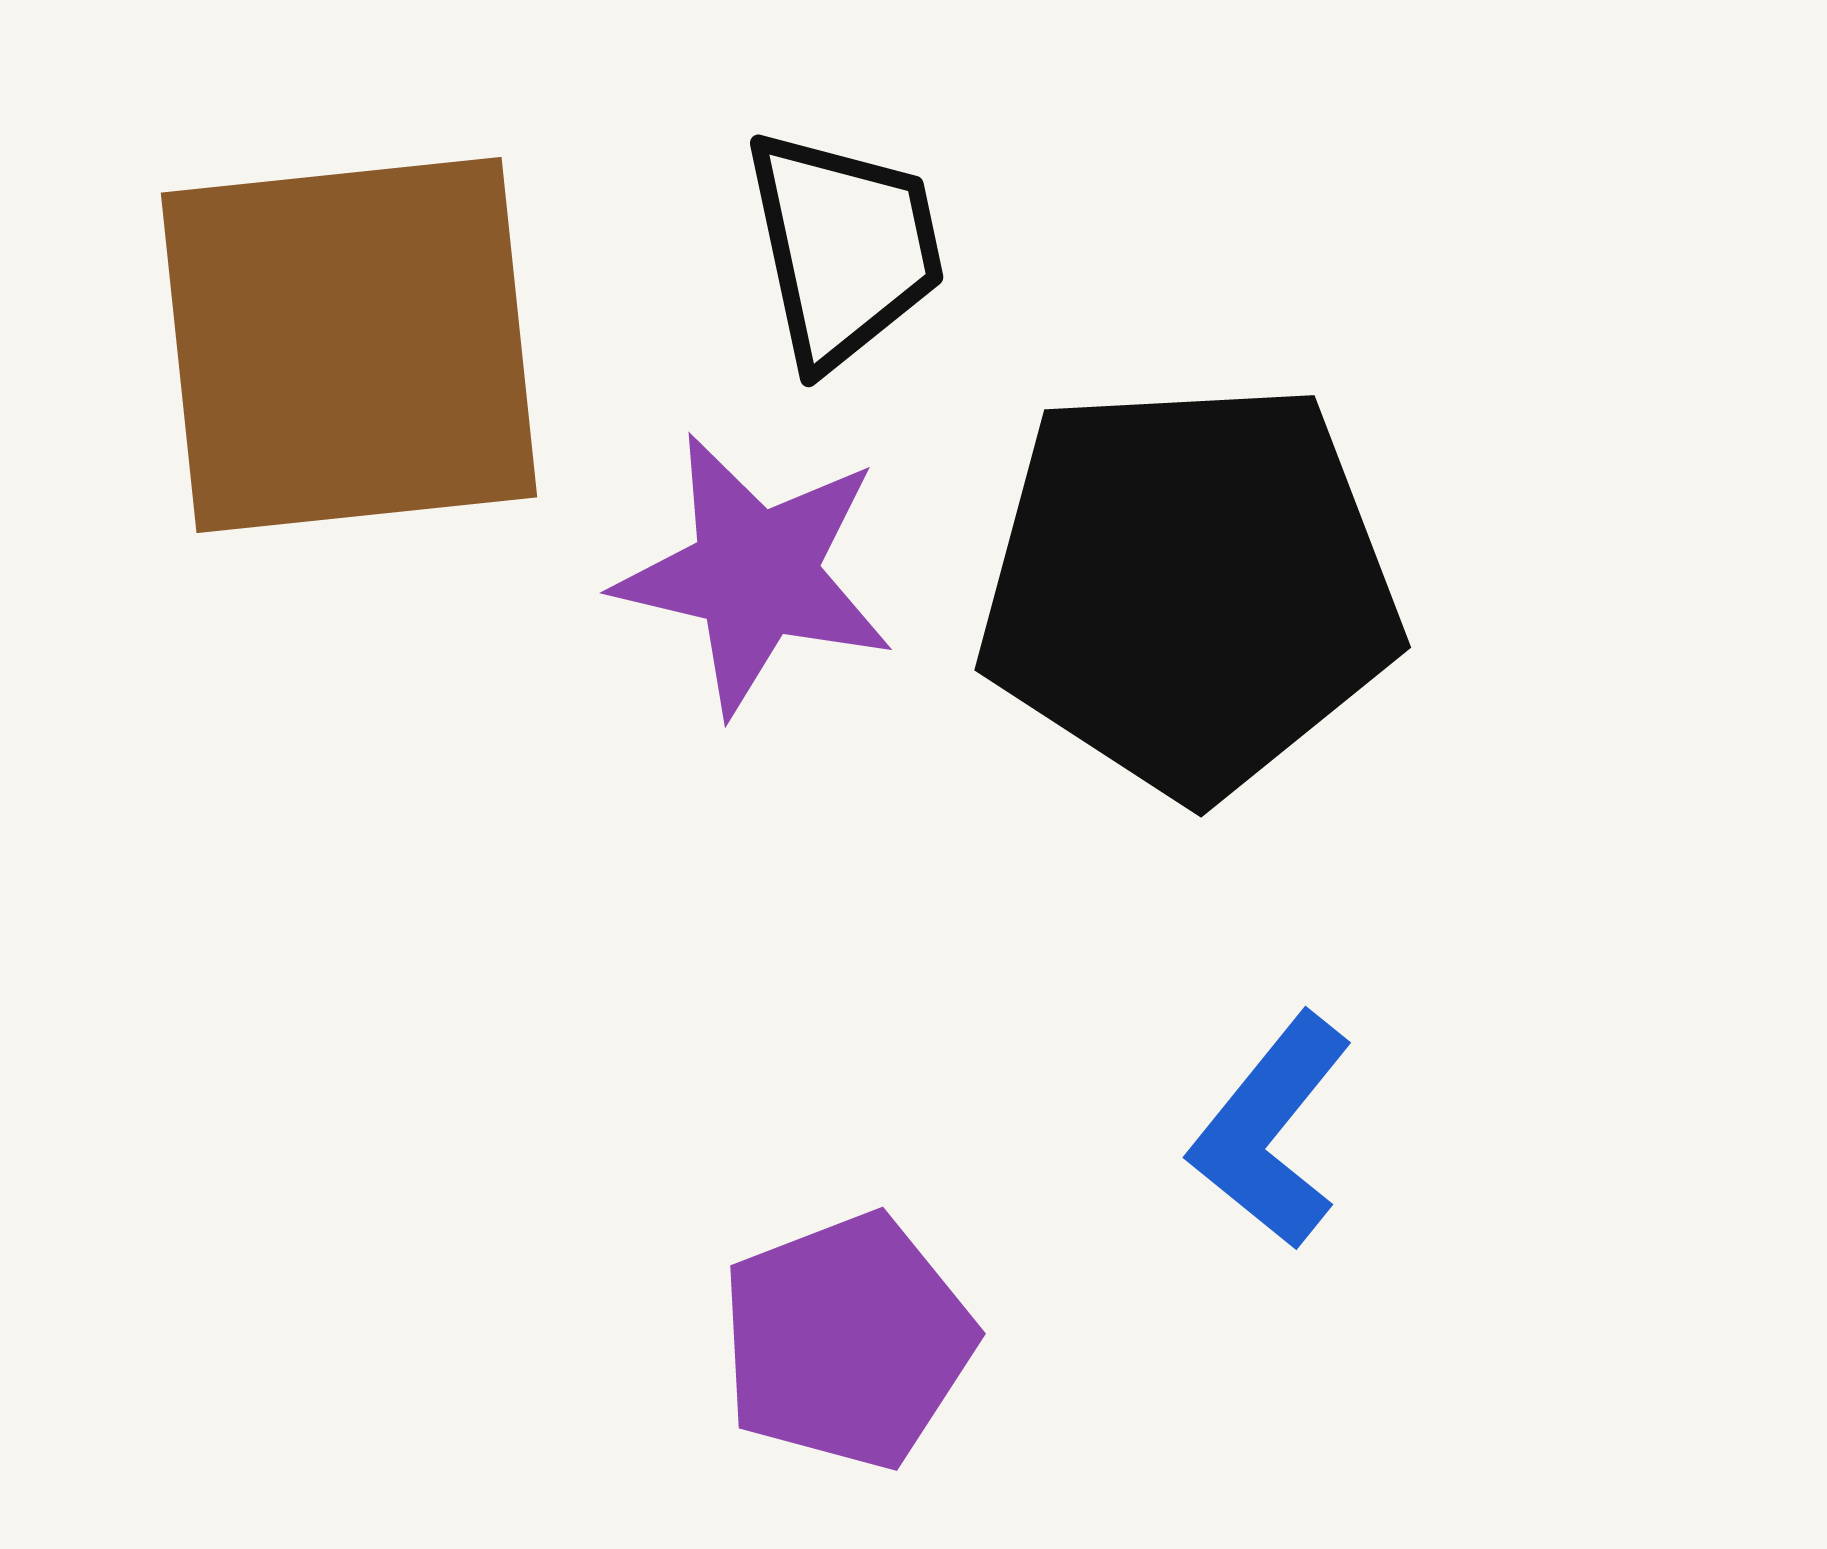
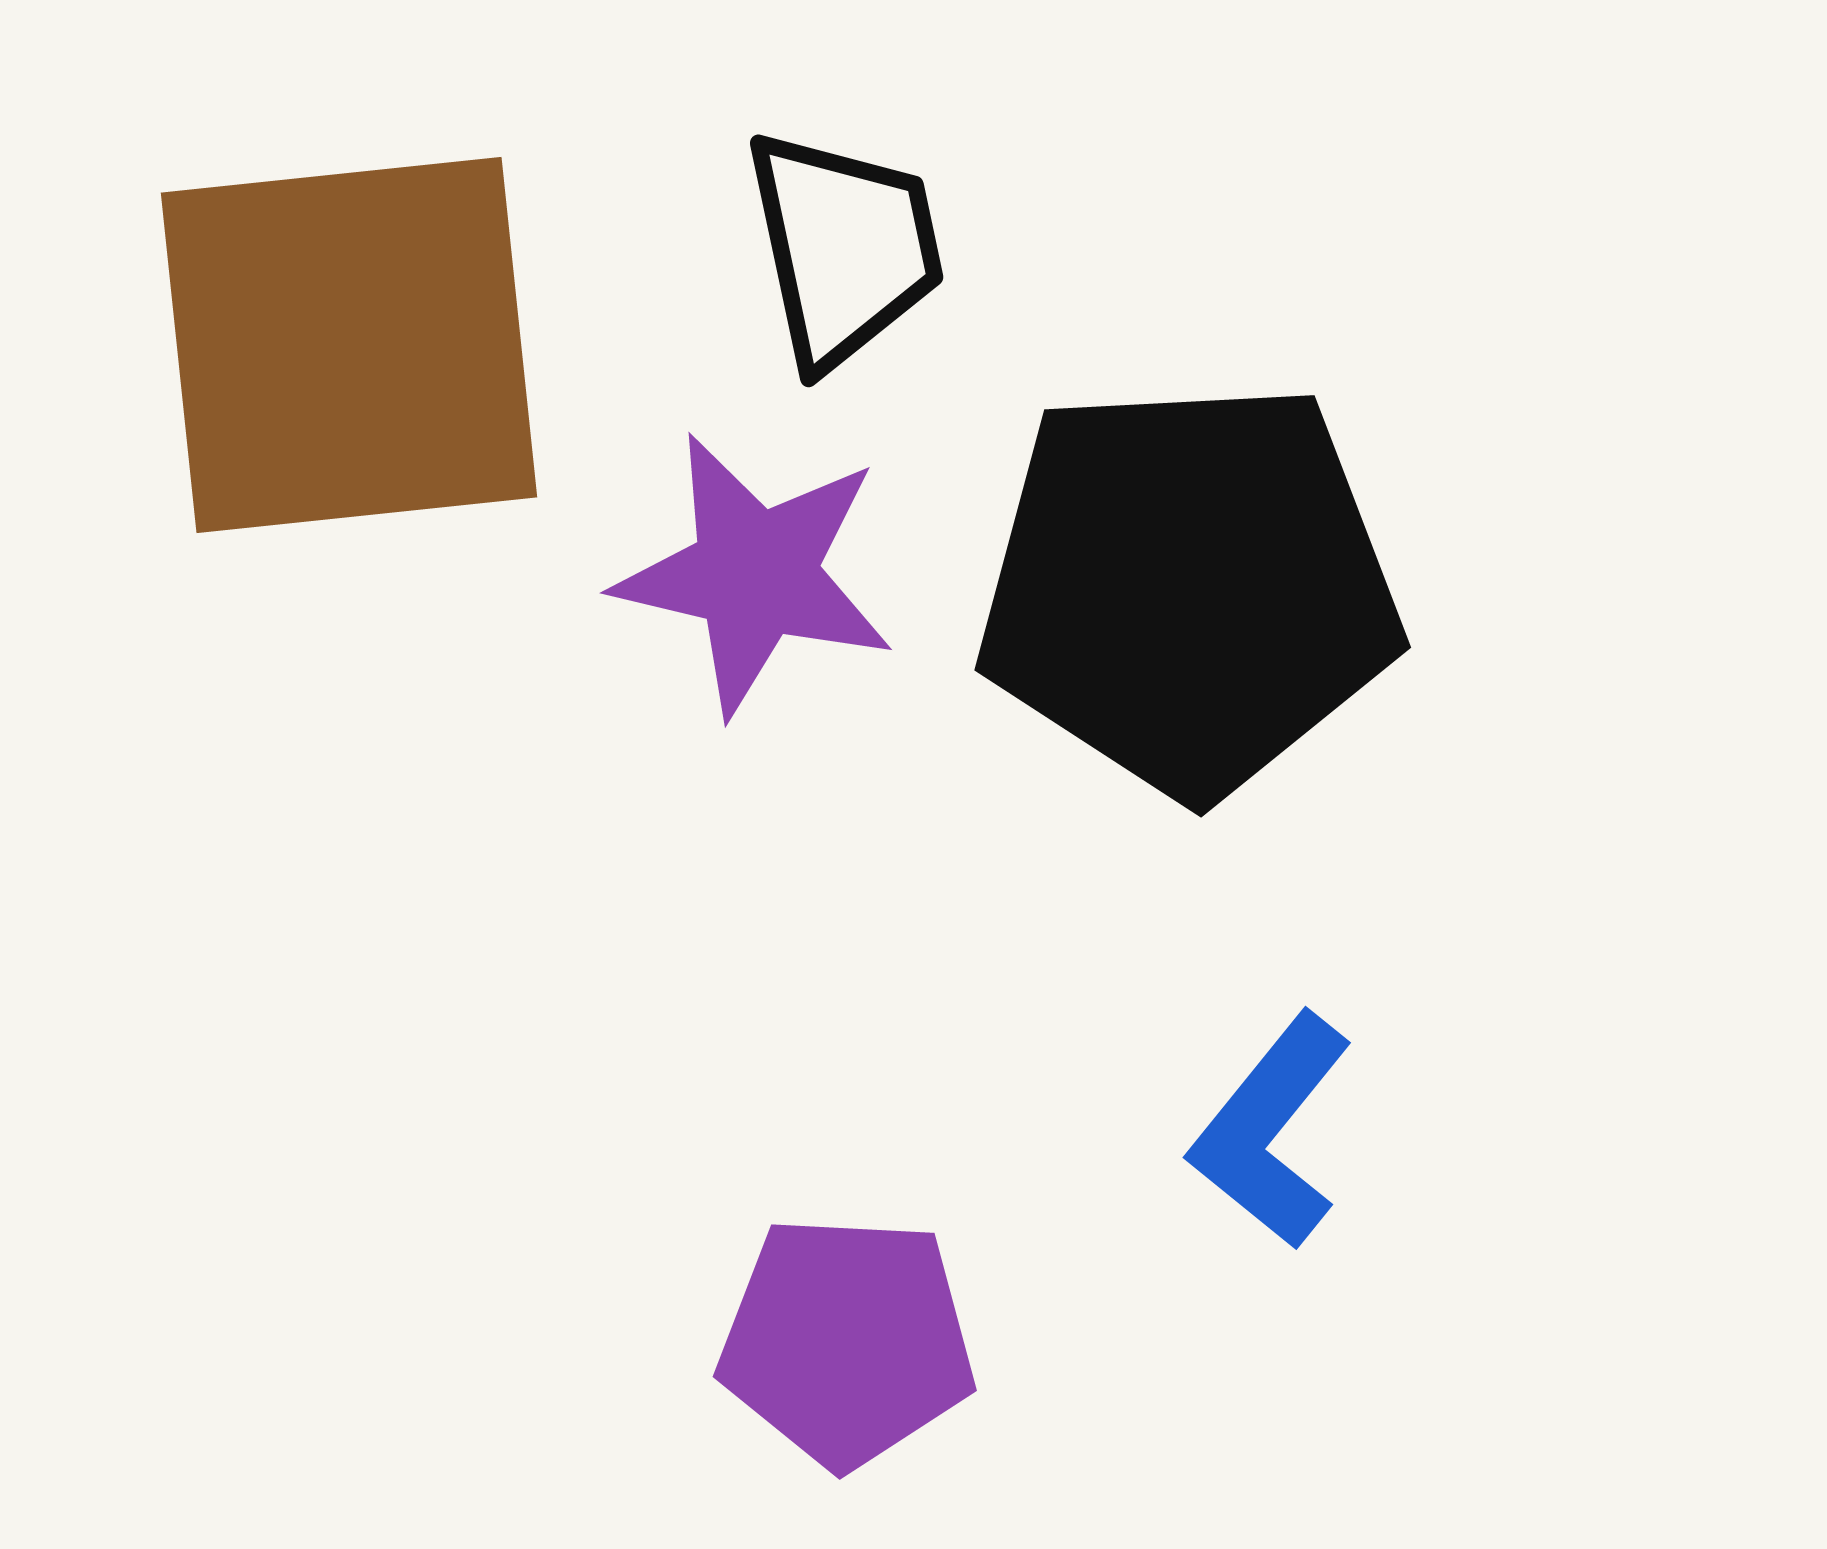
purple pentagon: rotated 24 degrees clockwise
